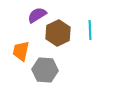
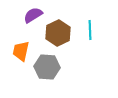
purple semicircle: moved 4 px left
gray hexagon: moved 2 px right, 3 px up
